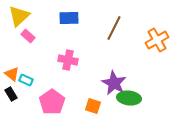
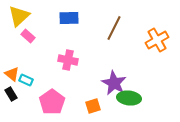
orange square: rotated 35 degrees counterclockwise
